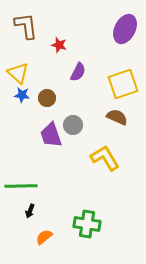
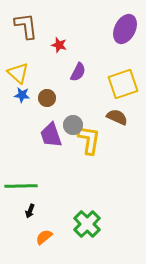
yellow L-shape: moved 16 px left, 18 px up; rotated 40 degrees clockwise
green cross: rotated 36 degrees clockwise
